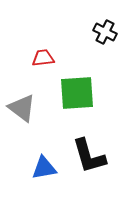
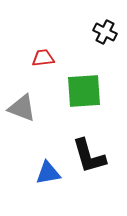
green square: moved 7 px right, 2 px up
gray triangle: rotated 16 degrees counterclockwise
blue triangle: moved 4 px right, 5 px down
